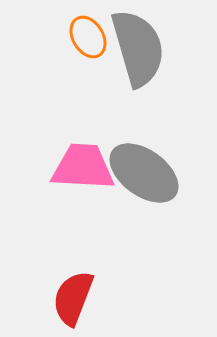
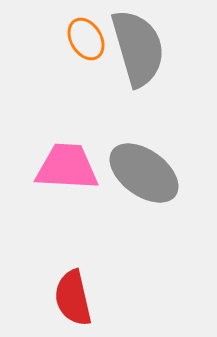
orange ellipse: moved 2 px left, 2 px down
pink trapezoid: moved 16 px left
red semicircle: rotated 34 degrees counterclockwise
